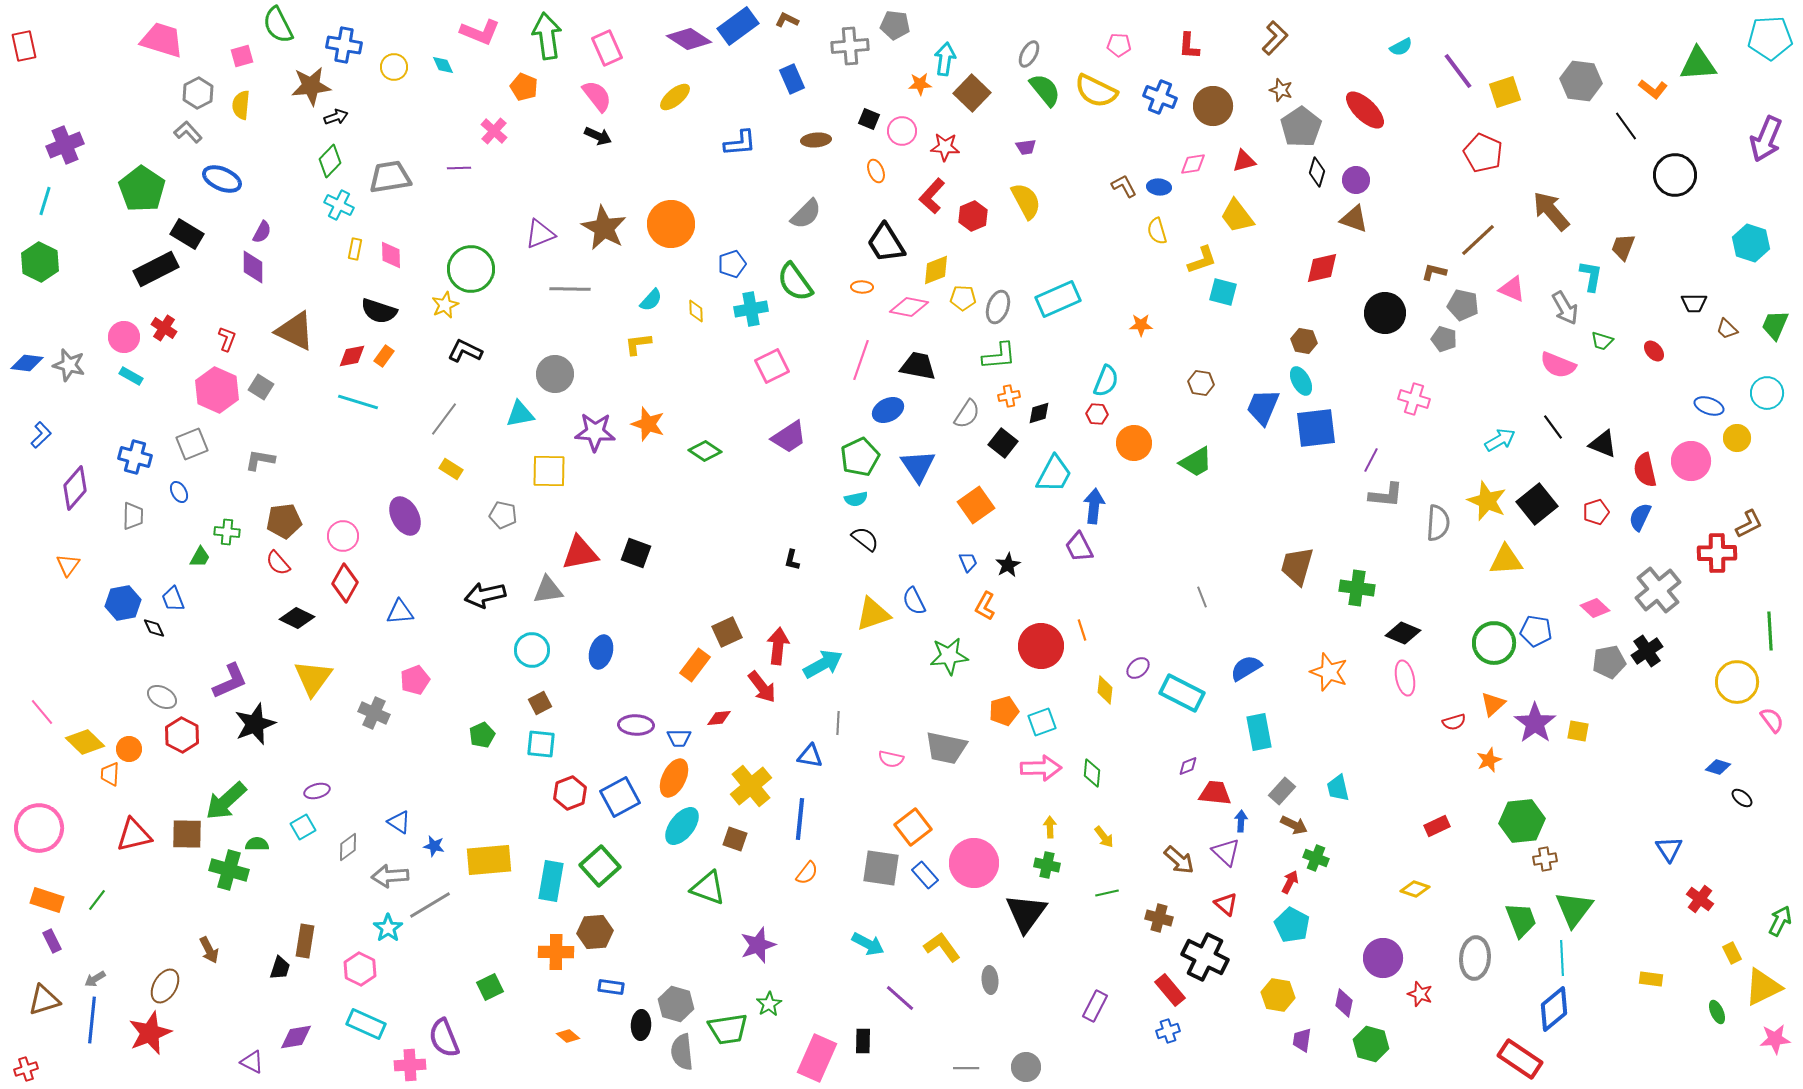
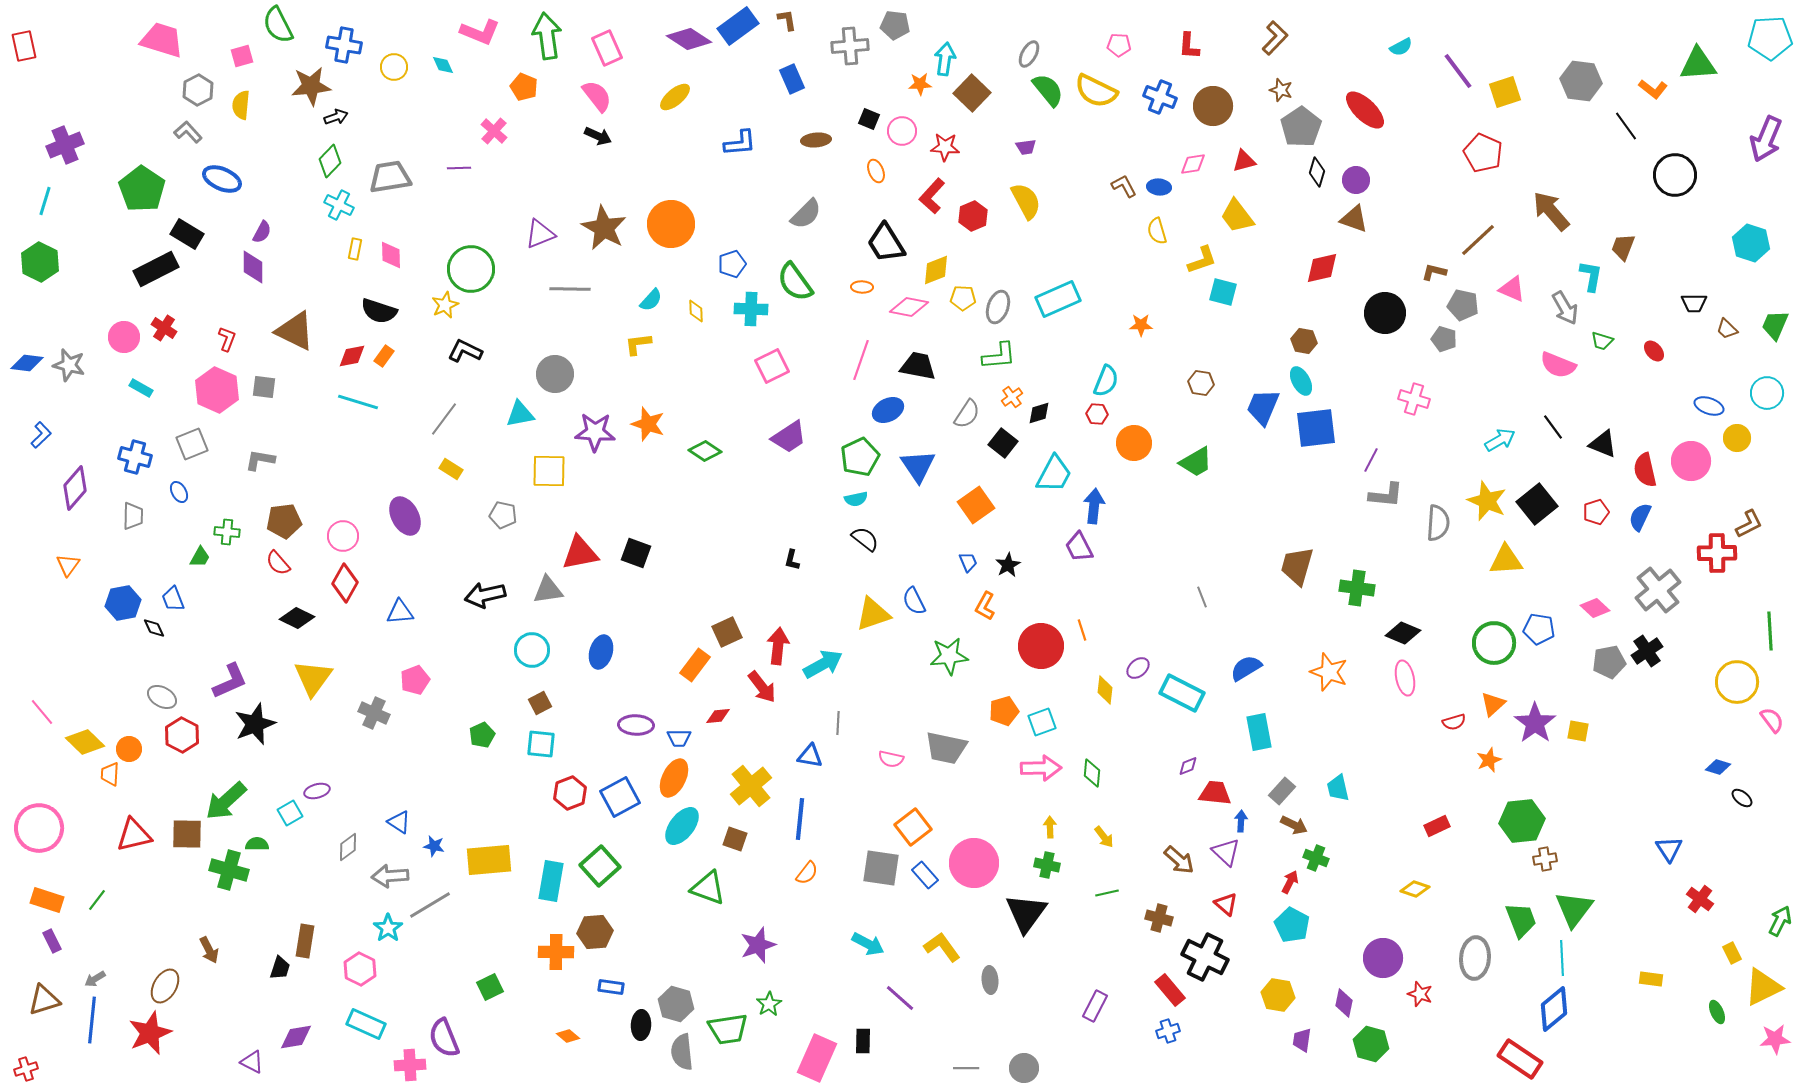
brown L-shape at (787, 20): rotated 55 degrees clockwise
green semicircle at (1045, 90): moved 3 px right
gray hexagon at (198, 93): moved 3 px up
cyan cross at (751, 309): rotated 12 degrees clockwise
cyan rectangle at (131, 376): moved 10 px right, 12 px down
gray square at (261, 387): moved 3 px right; rotated 25 degrees counterclockwise
orange cross at (1009, 396): moved 3 px right, 1 px down; rotated 25 degrees counterclockwise
blue pentagon at (1536, 631): moved 3 px right, 2 px up
red diamond at (719, 718): moved 1 px left, 2 px up
cyan square at (303, 827): moved 13 px left, 14 px up
gray circle at (1026, 1067): moved 2 px left, 1 px down
